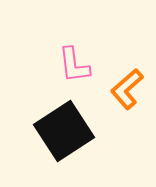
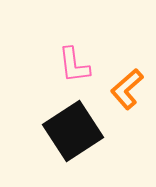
black square: moved 9 px right
